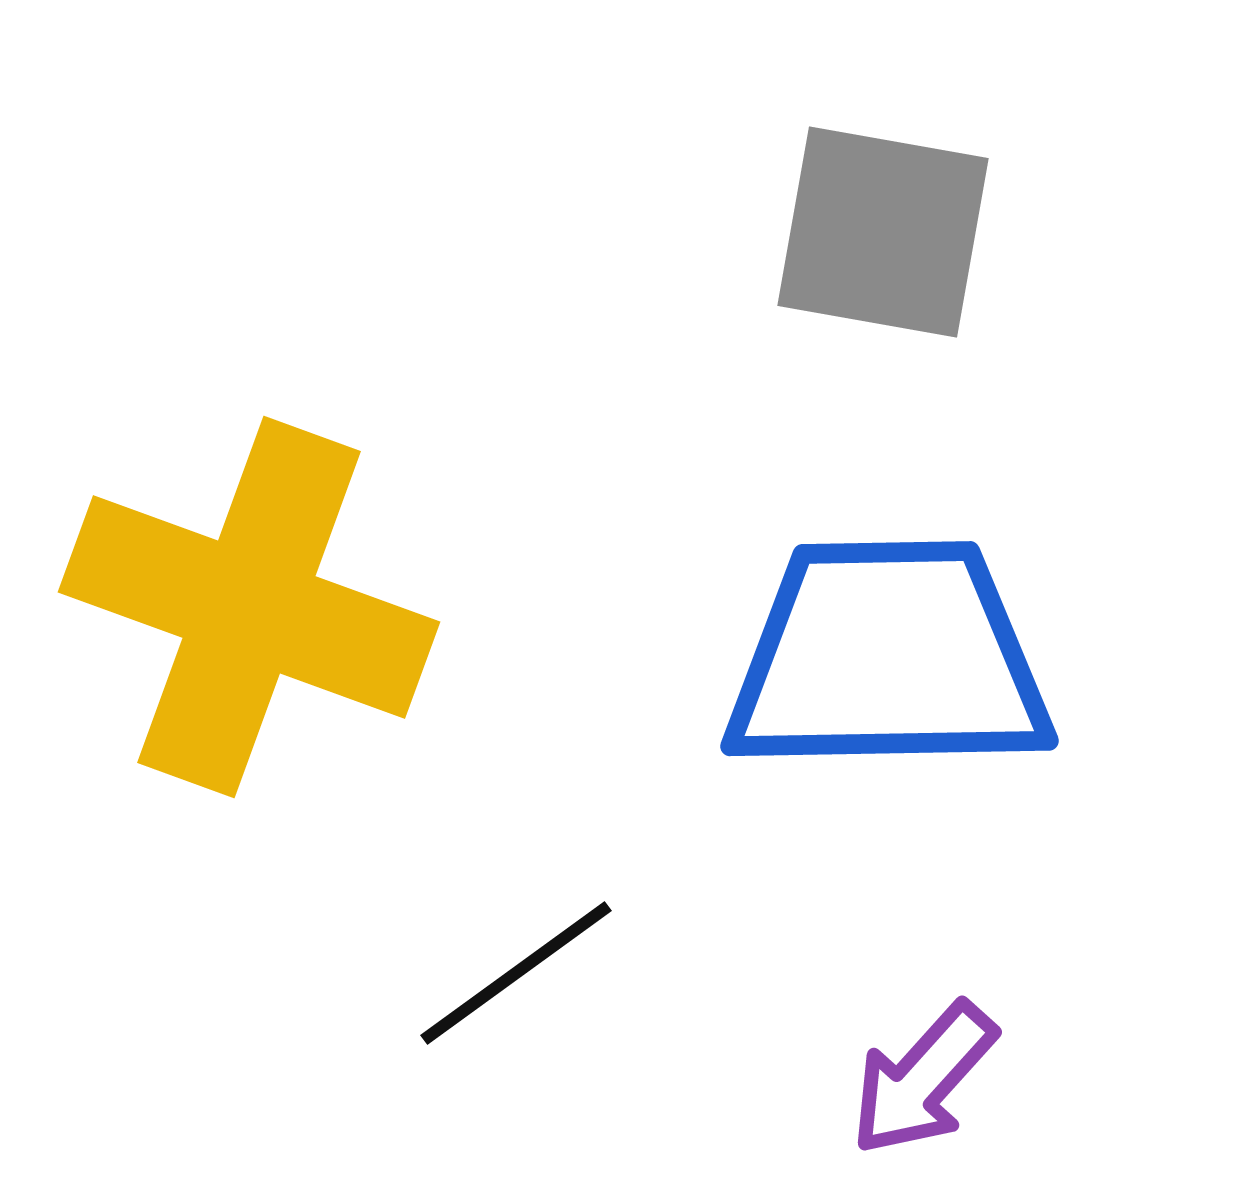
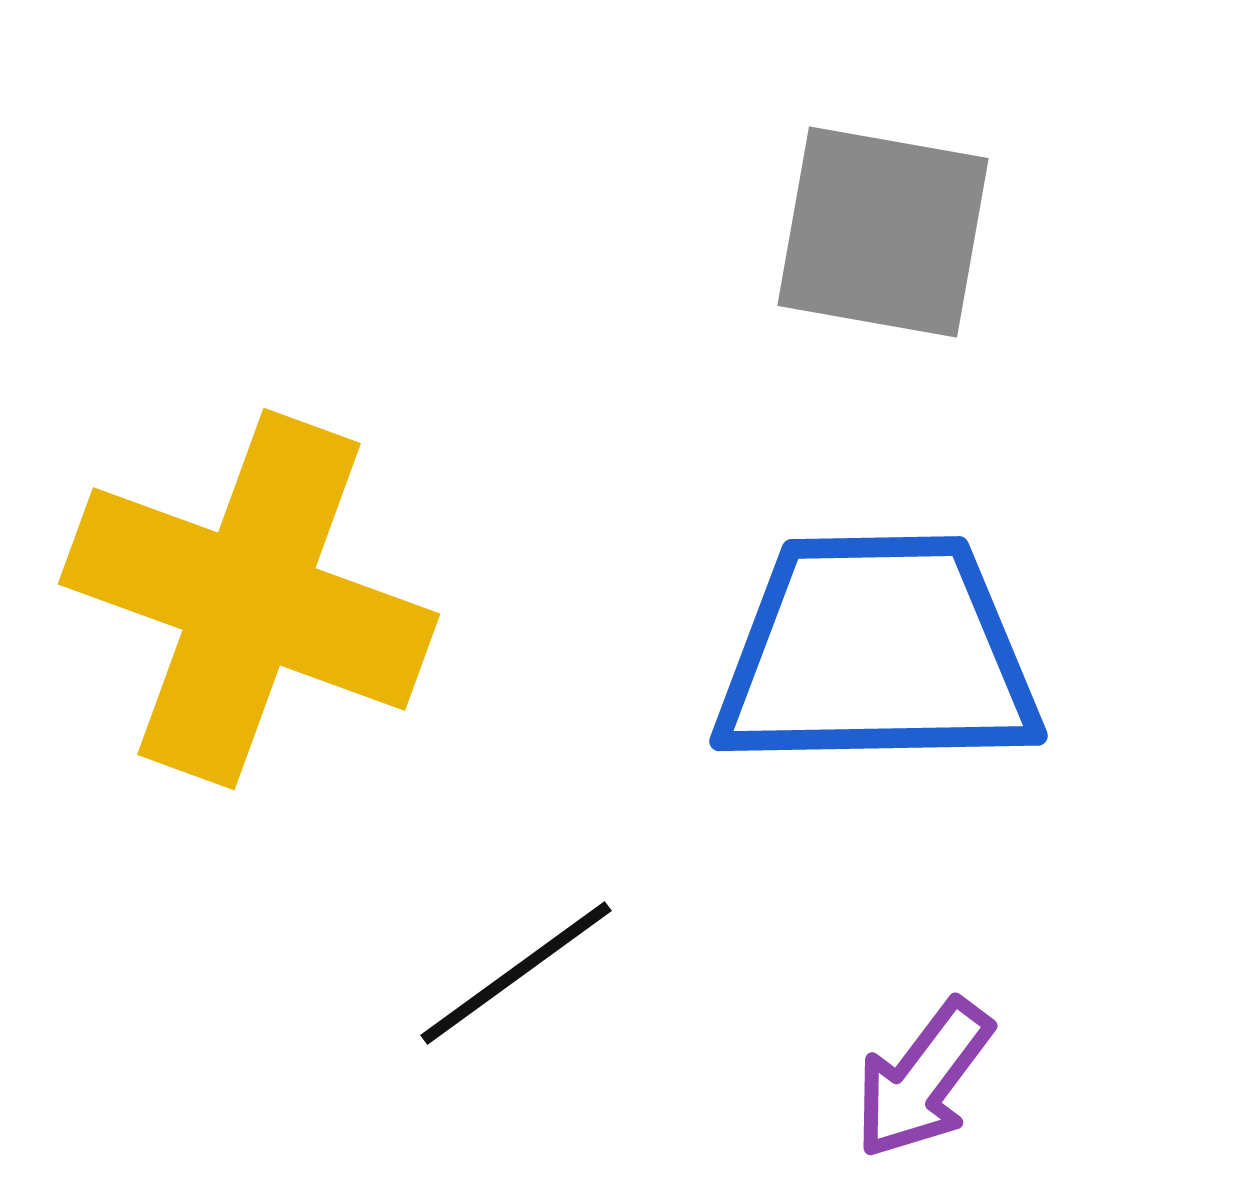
yellow cross: moved 8 px up
blue trapezoid: moved 11 px left, 5 px up
purple arrow: rotated 5 degrees counterclockwise
